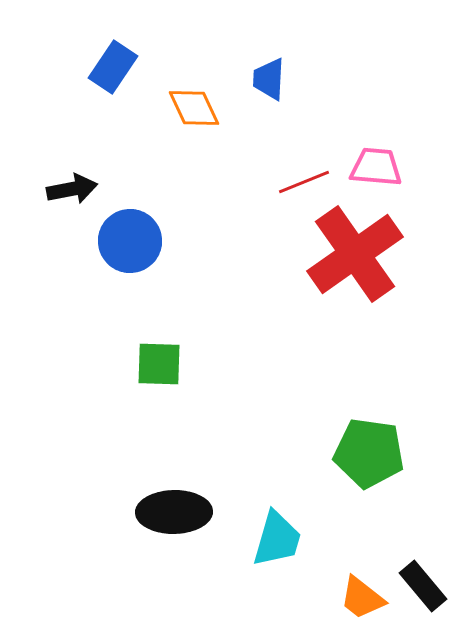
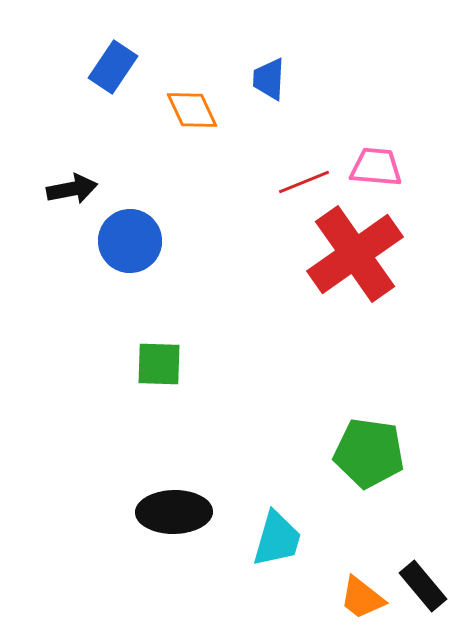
orange diamond: moved 2 px left, 2 px down
